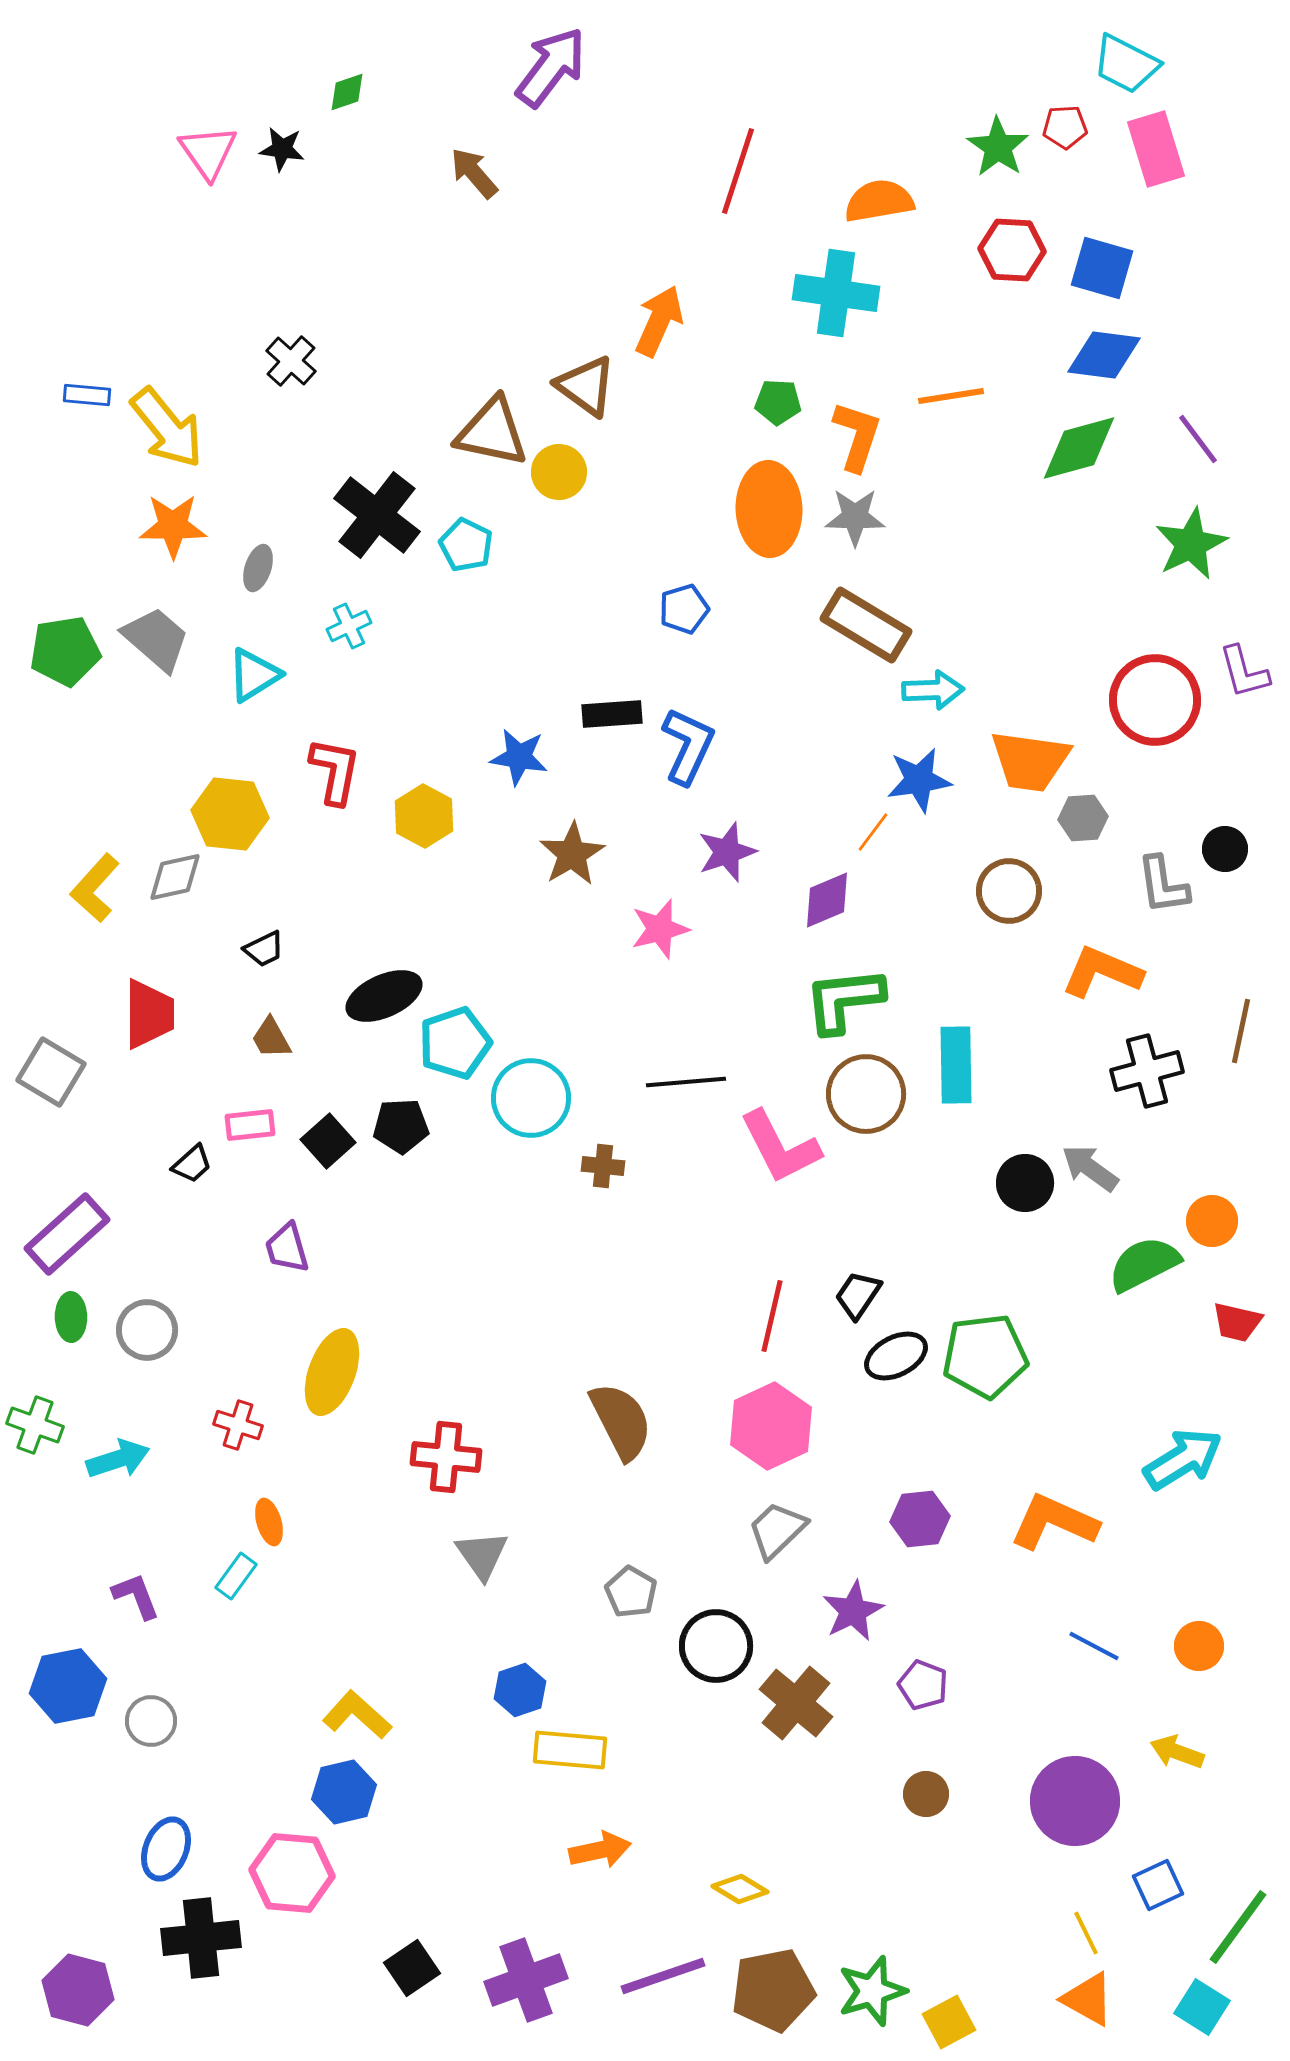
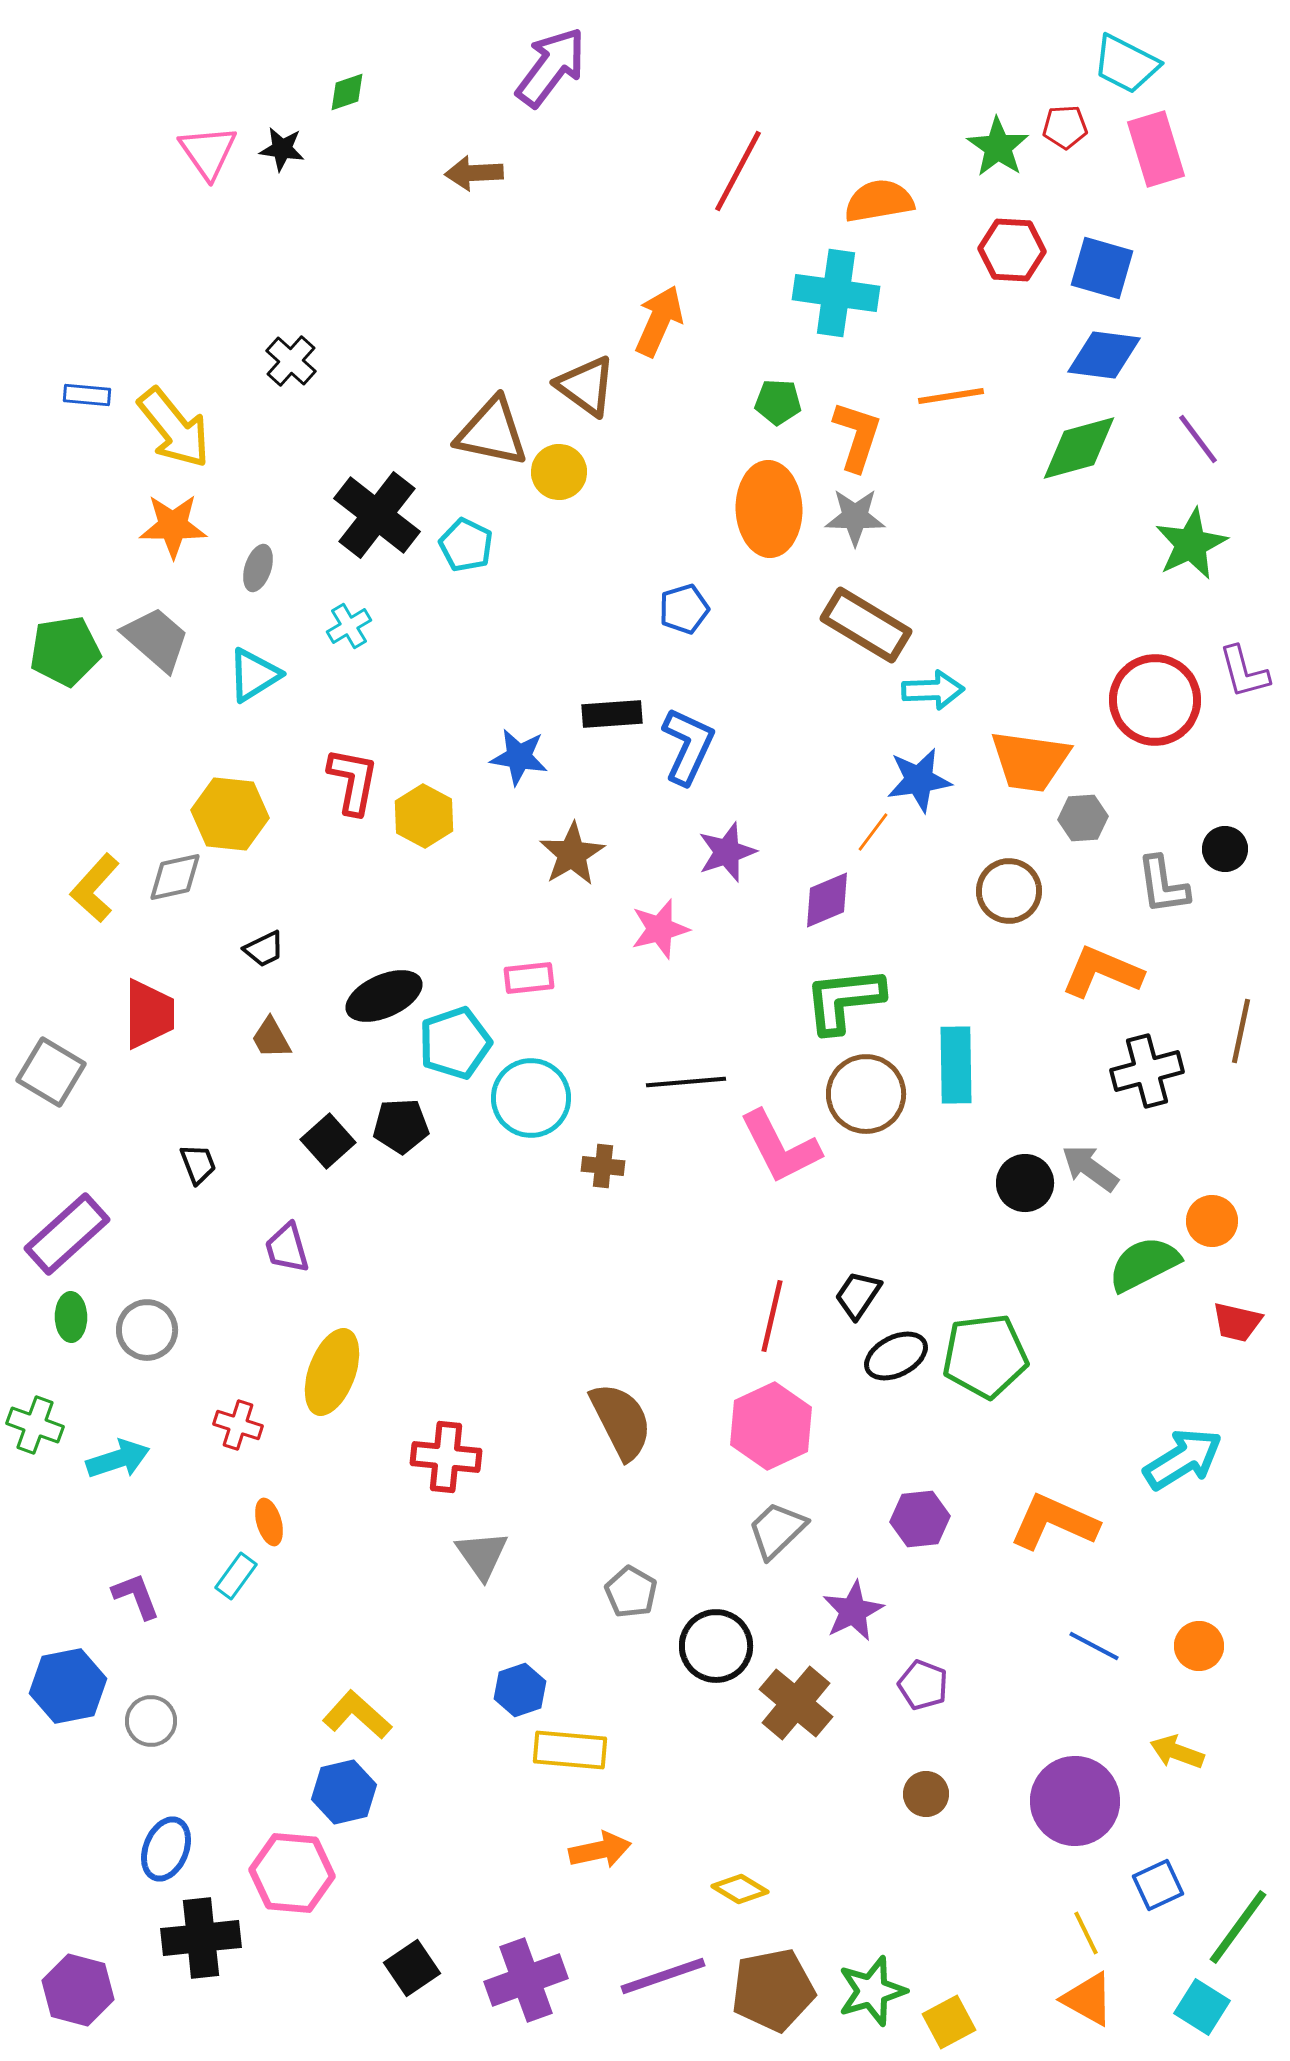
red line at (738, 171): rotated 10 degrees clockwise
brown arrow at (474, 173): rotated 52 degrees counterclockwise
yellow arrow at (167, 428): moved 7 px right
cyan cross at (349, 626): rotated 6 degrees counterclockwise
red L-shape at (335, 771): moved 18 px right, 10 px down
pink rectangle at (250, 1125): moved 279 px right, 147 px up
black trapezoid at (192, 1164): moved 6 px right; rotated 69 degrees counterclockwise
